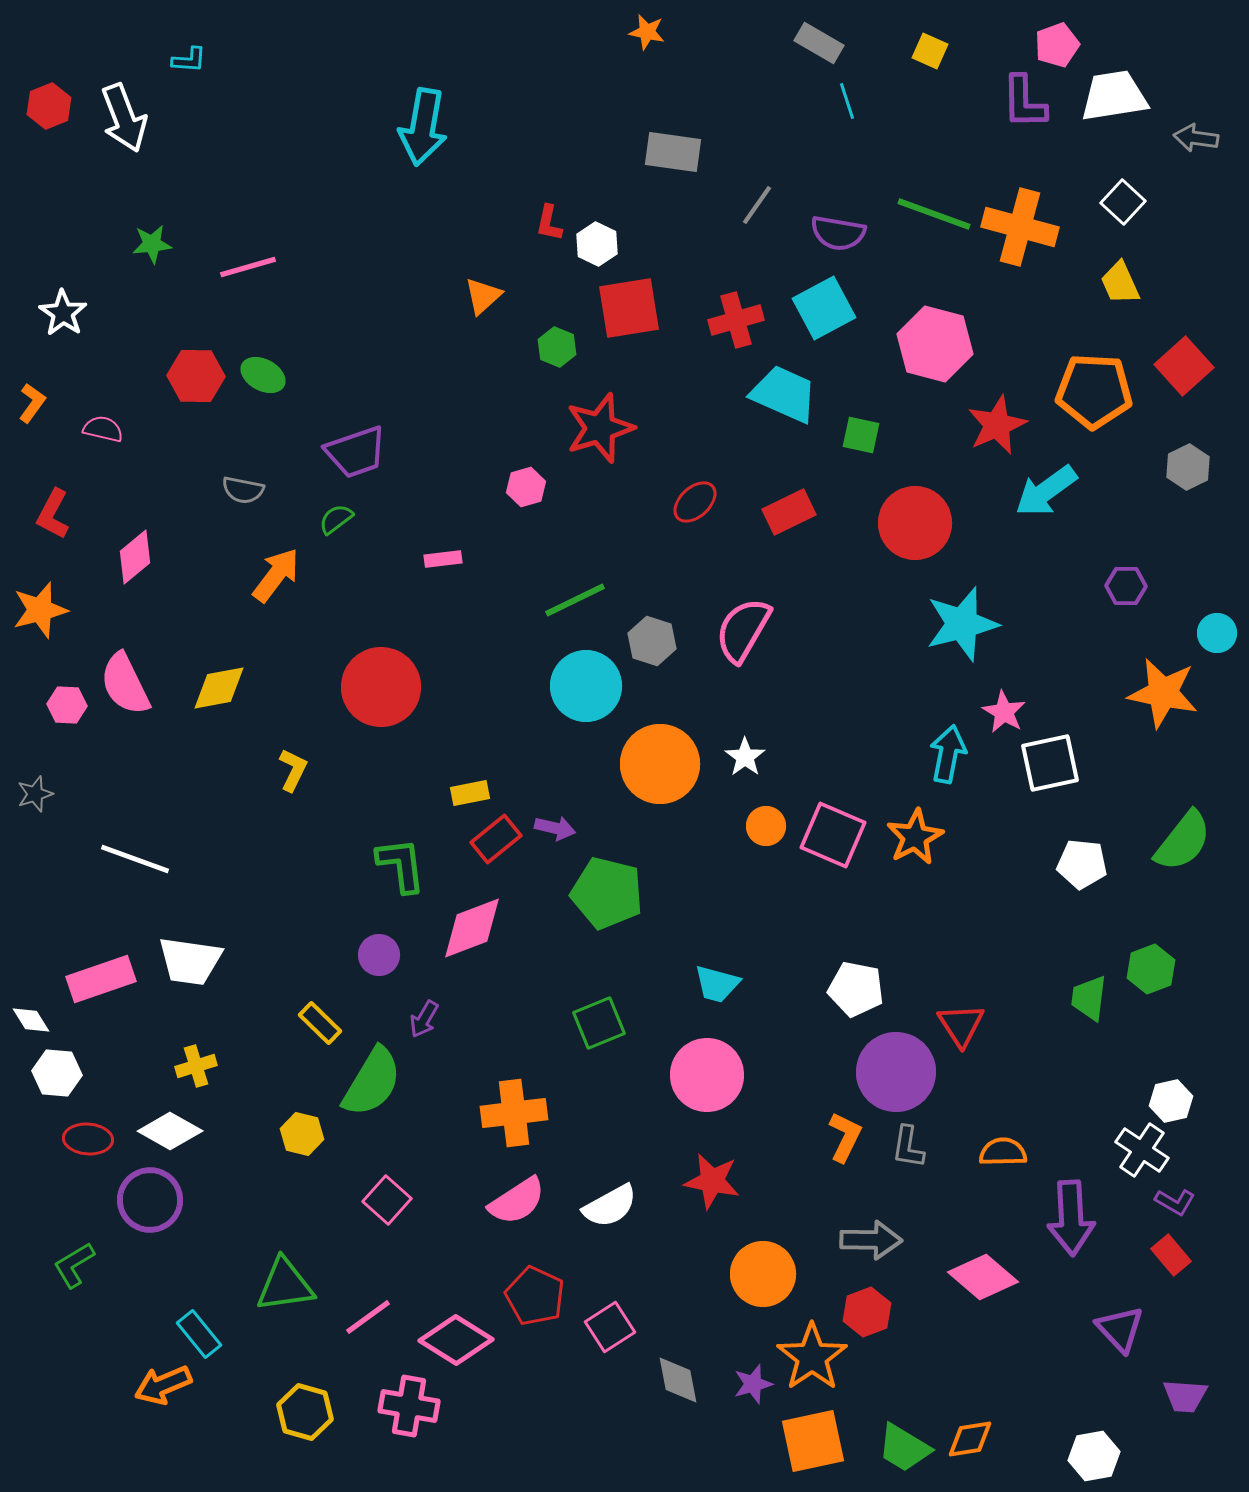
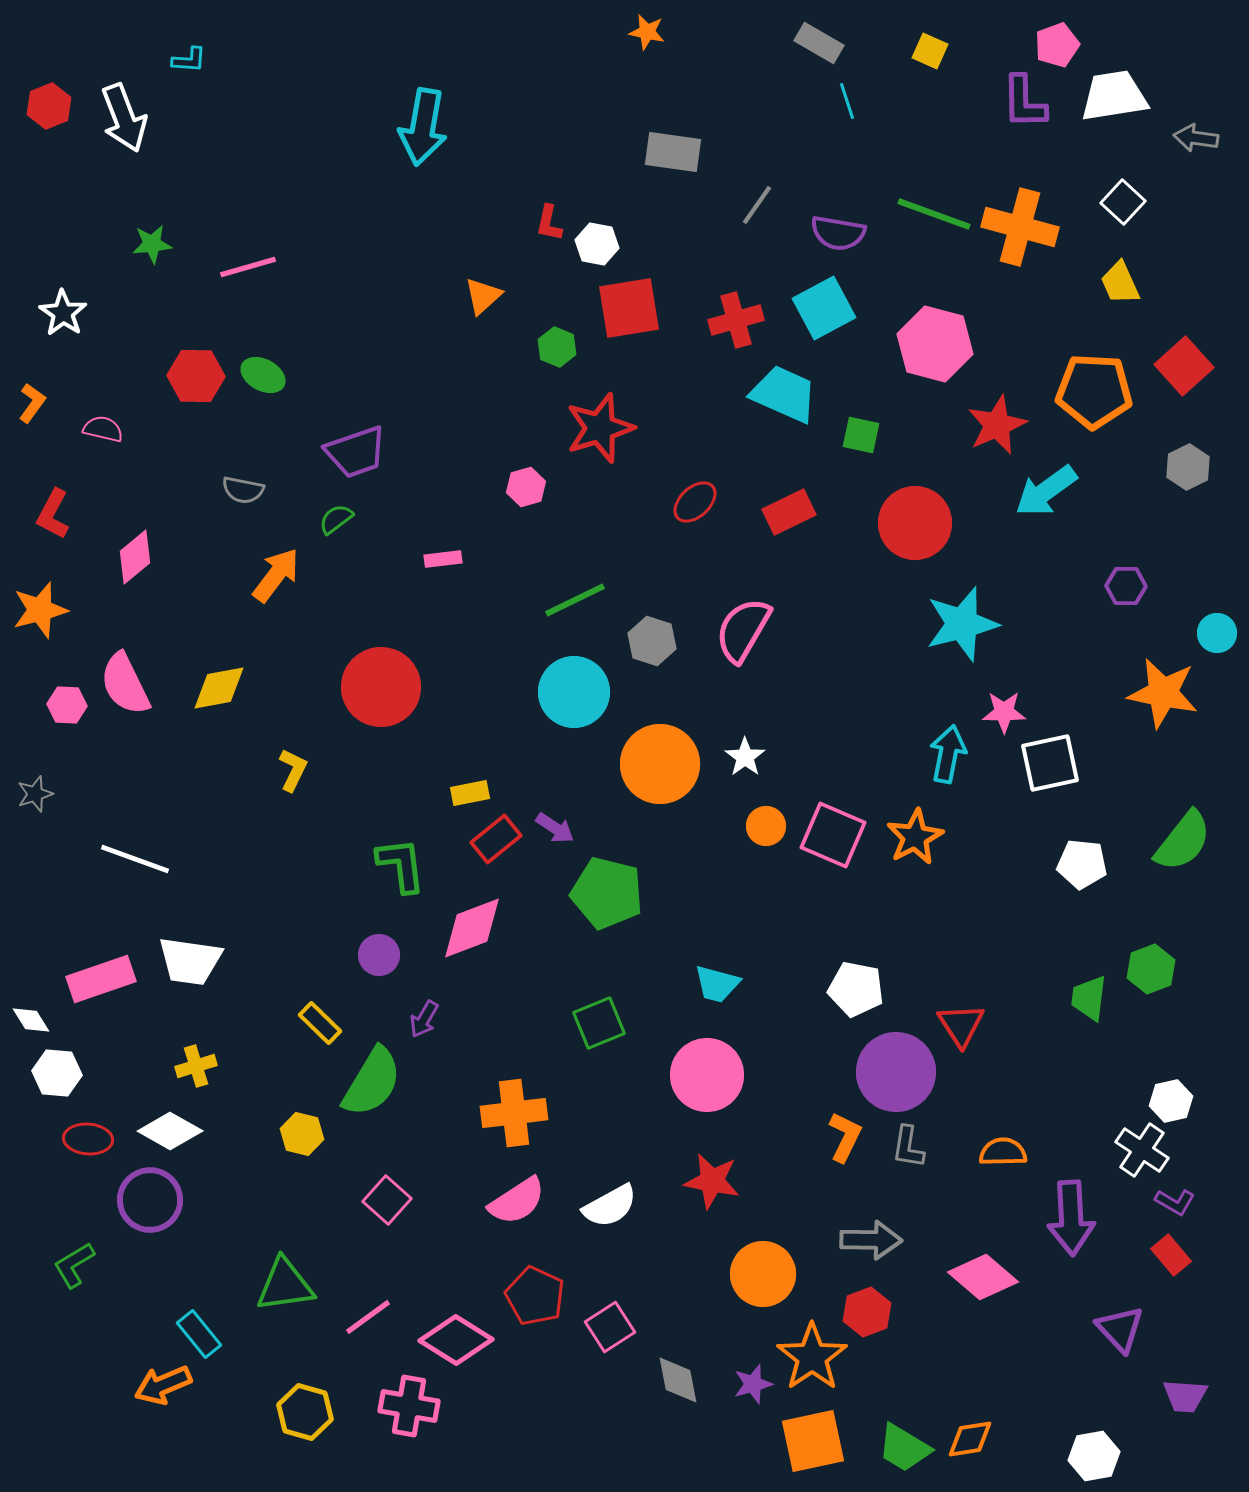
white hexagon at (597, 244): rotated 15 degrees counterclockwise
cyan circle at (586, 686): moved 12 px left, 6 px down
pink star at (1004, 712): rotated 30 degrees counterclockwise
purple arrow at (555, 828): rotated 21 degrees clockwise
